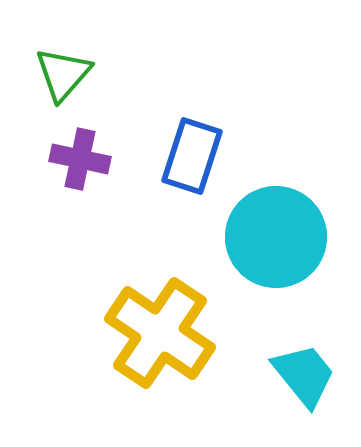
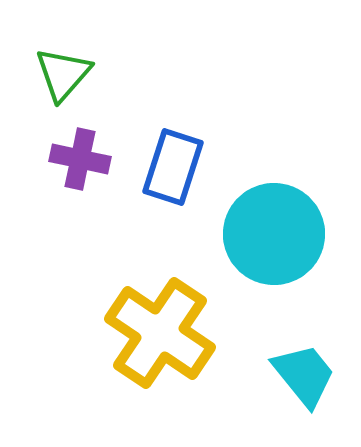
blue rectangle: moved 19 px left, 11 px down
cyan circle: moved 2 px left, 3 px up
